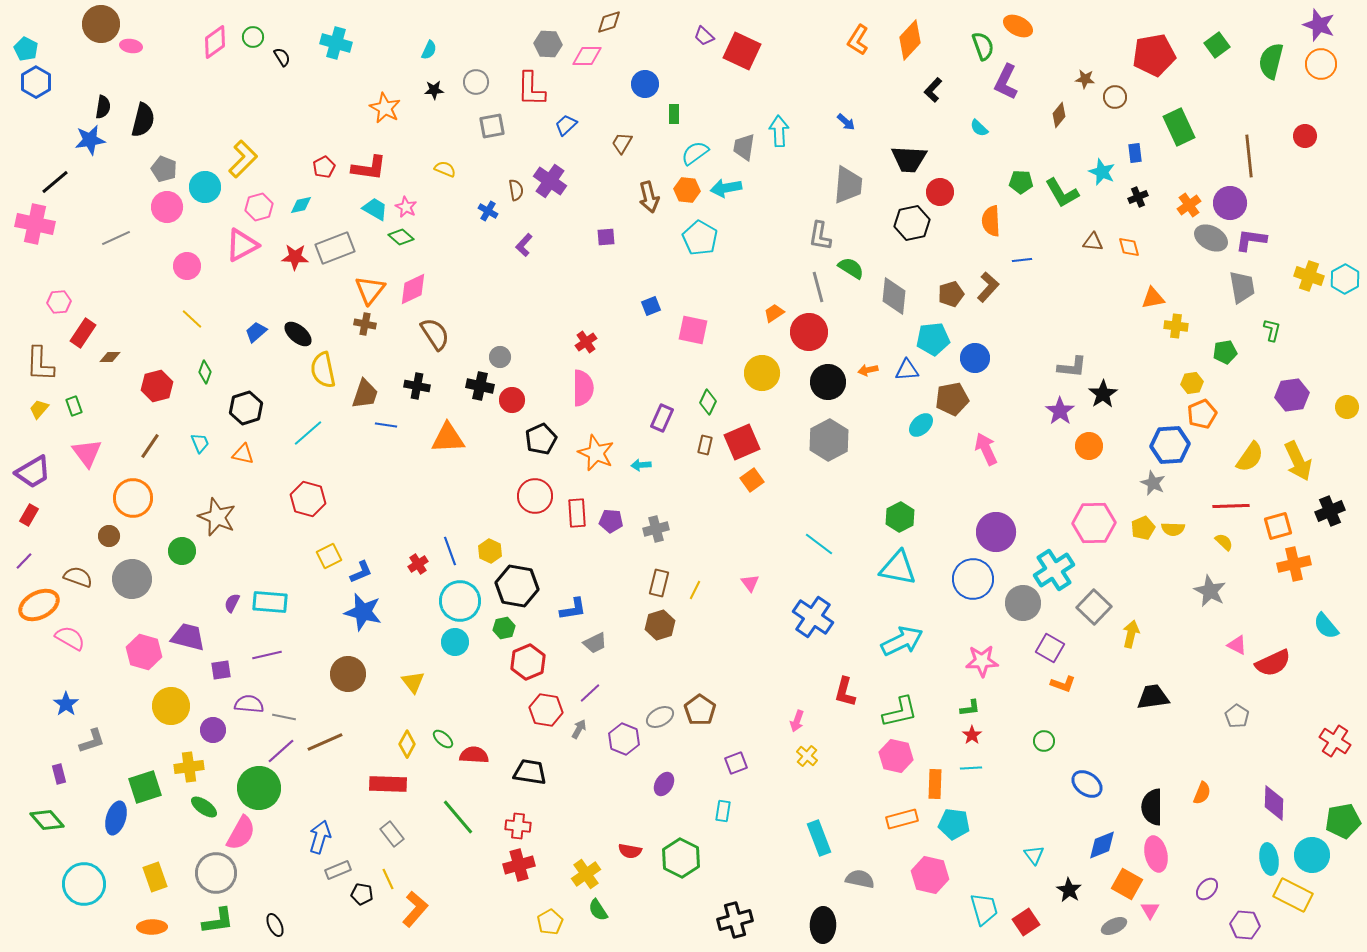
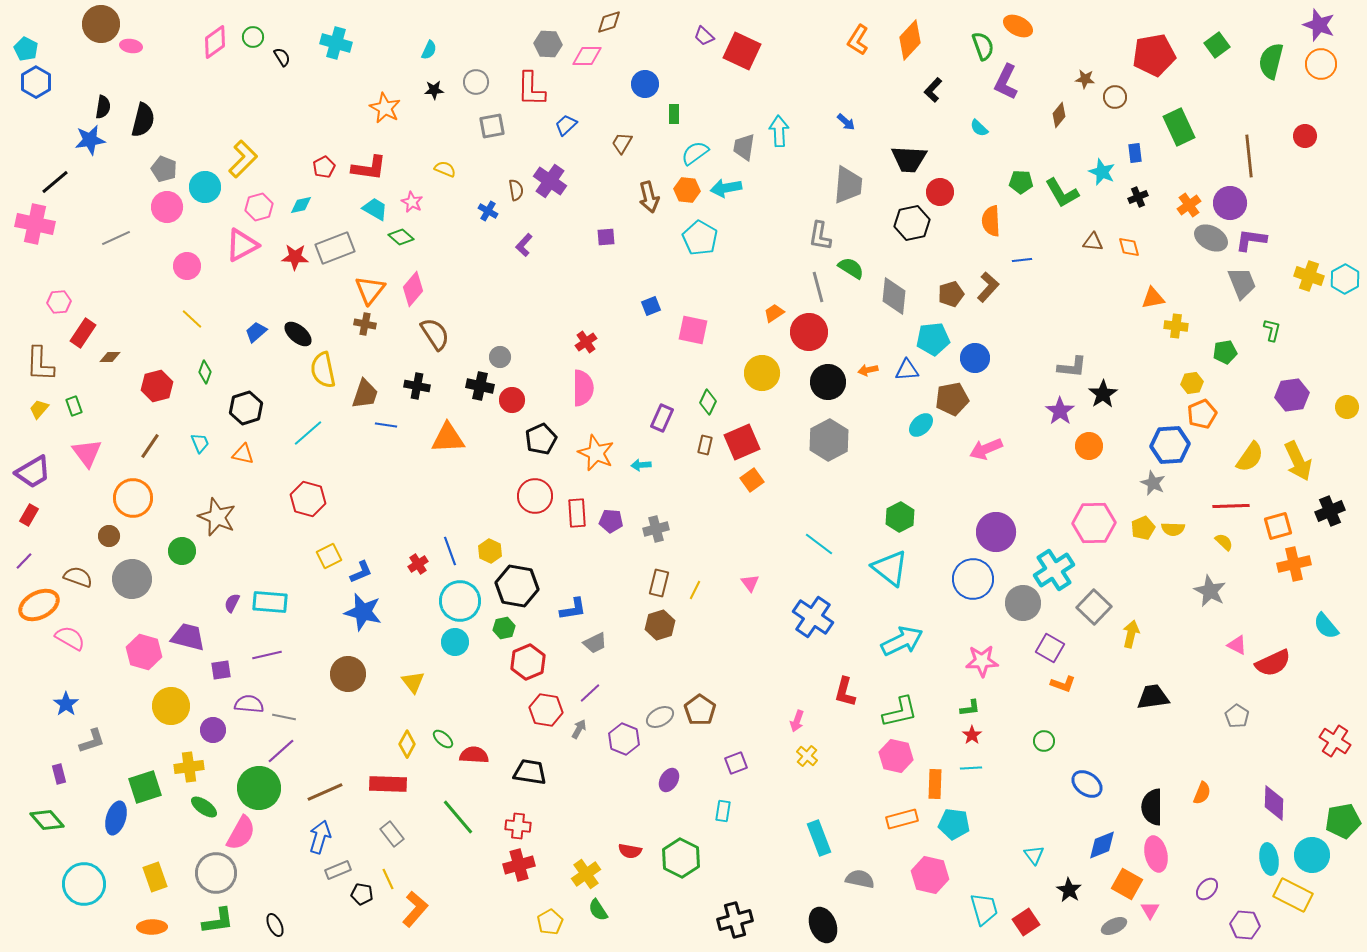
pink star at (406, 207): moved 6 px right, 5 px up
gray trapezoid at (1242, 287): moved 4 px up; rotated 12 degrees counterclockwise
pink diamond at (413, 289): rotated 24 degrees counterclockwise
pink arrow at (986, 449): rotated 88 degrees counterclockwise
cyan triangle at (898, 568): moved 8 px left; rotated 27 degrees clockwise
brown line at (325, 742): moved 50 px down
purple ellipse at (664, 784): moved 5 px right, 4 px up
black ellipse at (823, 925): rotated 24 degrees counterclockwise
